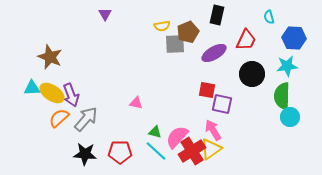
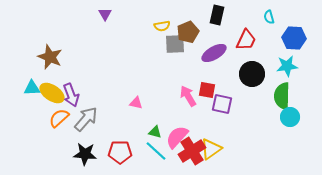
pink arrow: moved 25 px left, 34 px up
